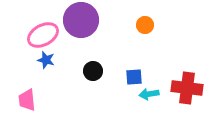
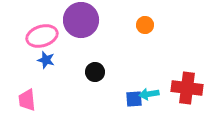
pink ellipse: moved 1 px left, 1 px down; rotated 12 degrees clockwise
black circle: moved 2 px right, 1 px down
blue square: moved 22 px down
